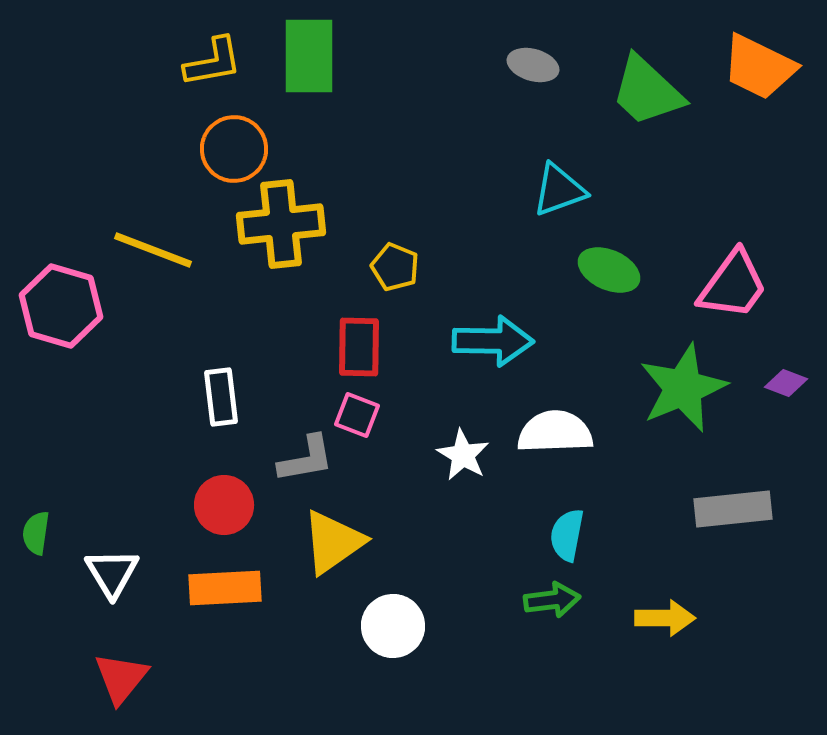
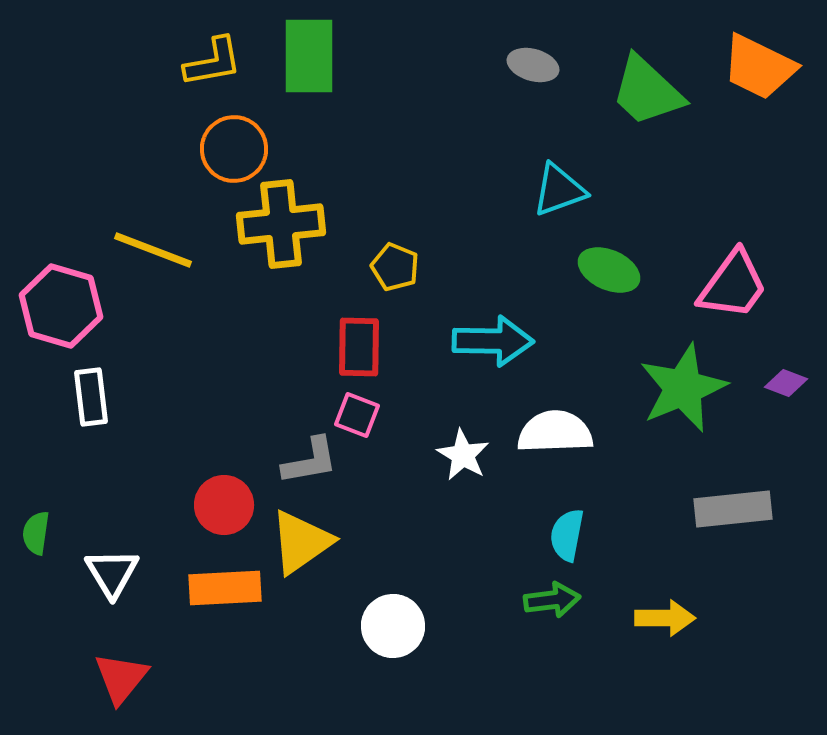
white rectangle: moved 130 px left
gray L-shape: moved 4 px right, 2 px down
yellow triangle: moved 32 px left
